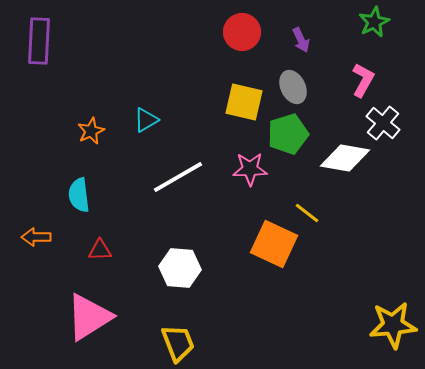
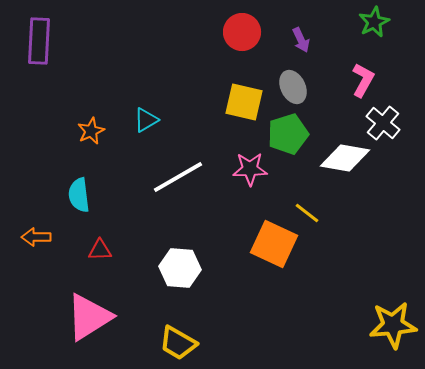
yellow trapezoid: rotated 141 degrees clockwise
